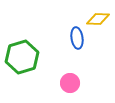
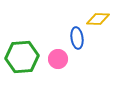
green hexagon: rotated 12 degrees clockwise
pink circle: moved 12 px left, 24 px up
